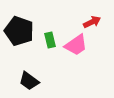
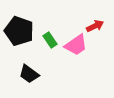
red arrow: moved 3 px right, 4 px down
green rectangle: rotated 21 degrees counterclockwise
black trapezoid: moved 7 px up
